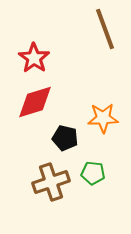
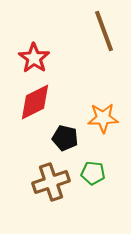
brown line: moved 1 px left, 2 px down
red diamond: rotated 9 degrees counterclockwise
